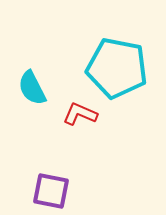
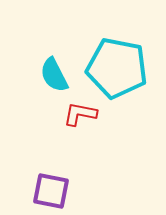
cyan semicircle: moved 22 px right, 13 px up
red L-shape: rotated 12 degrees counterclockwise
